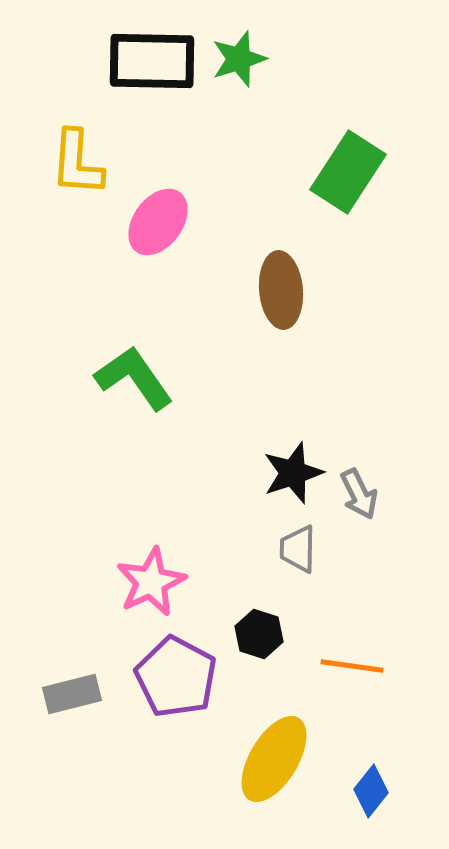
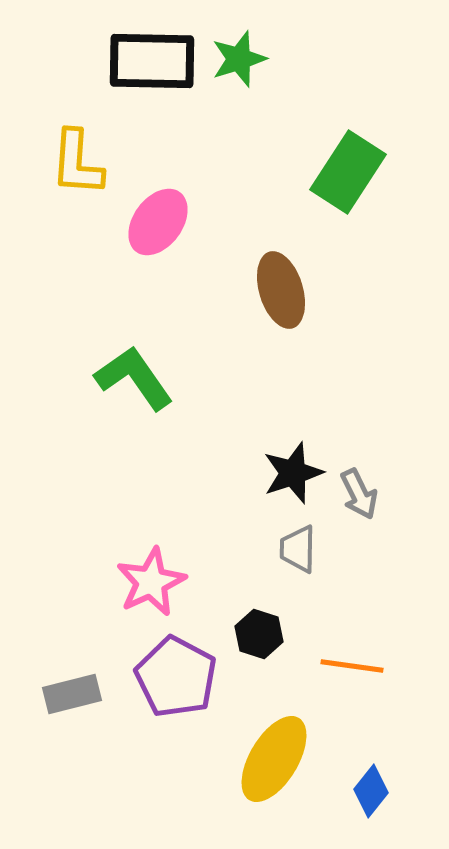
brown ellipse: rotated 12 degrees counterclockwise
